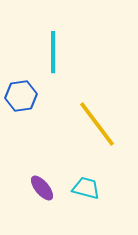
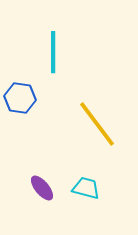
blue hexagon: moved 1 px left, 2 px down; rotated 16 degrees clockwise
